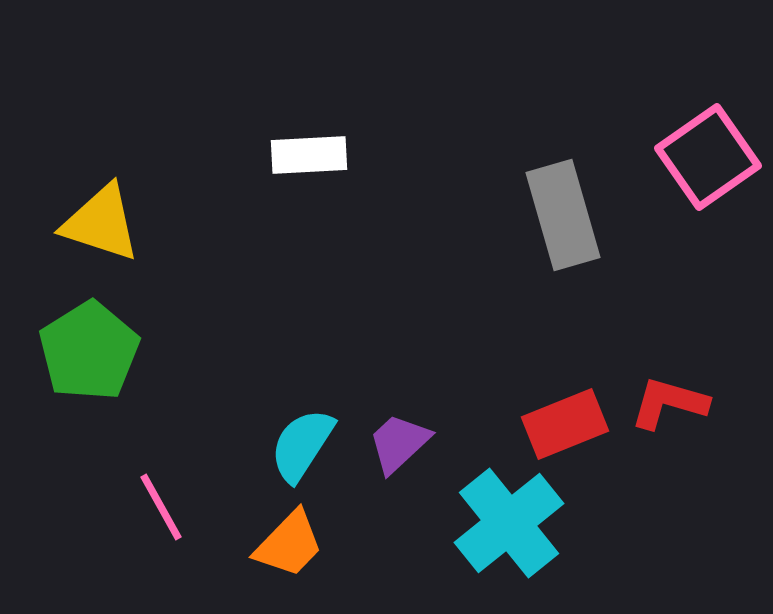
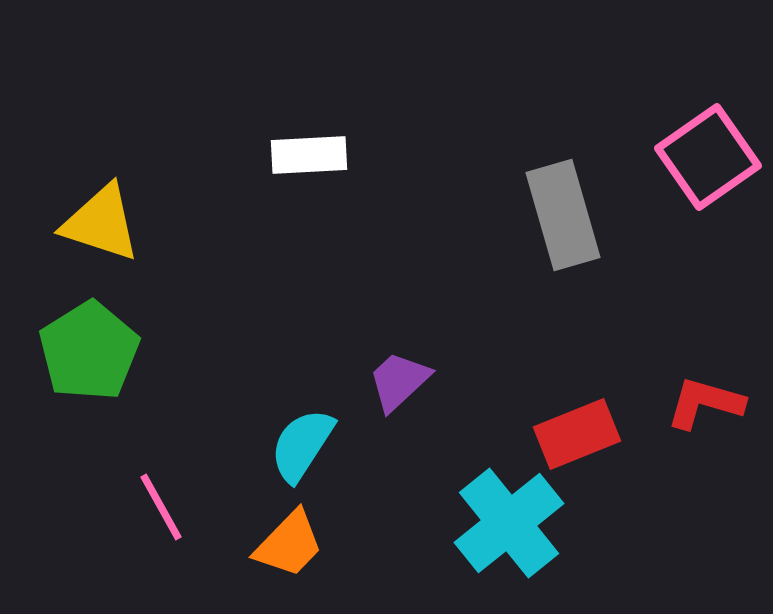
red L-shape: moved 36 px right
red rectangle: moved 12 px right, 10 px down
purple trapezoid: moved 62 px up
